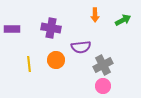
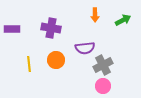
purple semicircle: moved 4 px right, 1 px down
